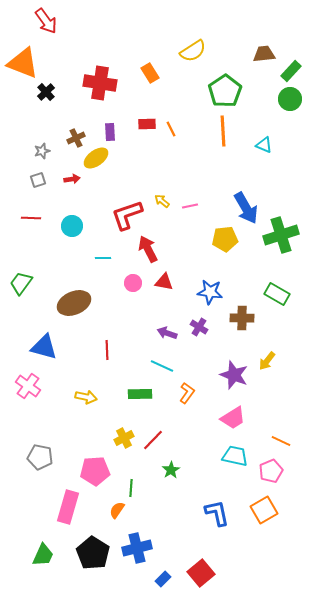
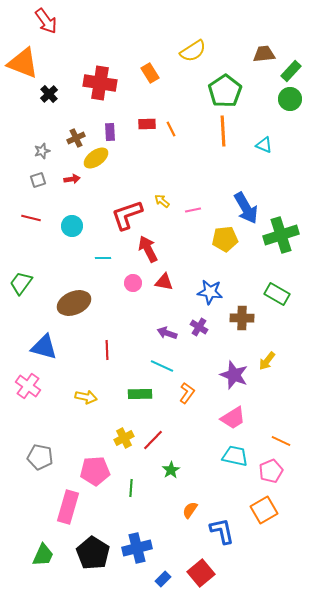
black cross at (46, 92): moved 3 px right, 2 px down
pink line at (190, 206): moved 3 px right, 4 px down
red line at (31, 218): rotated 12 degrees clockwise
orange semicircle at (117, 510): moved 73 px right
blue L-shape at (217, 513): moved 5 px right, 18 px down
